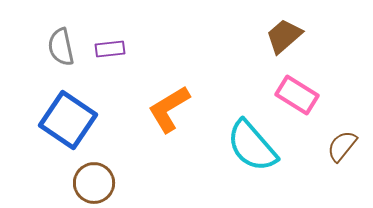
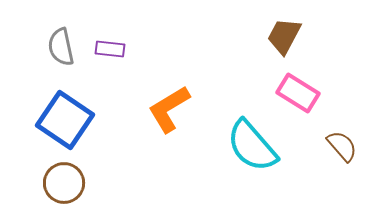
brown trapezoid: rotated 21 degrees counterclockwise
purple rectangle: rotated 12 degrees clockwise
pink rectangle: moved 1 px right, 2 px up
blue square: moved 3 px left
brown semicircle: rotated 100 degrees clockwise
brown circle: moved 30 px left
